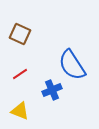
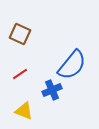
blue semicircle: rotated 108 degrees counterclockwise
yellow triangle: moved 4 px right
